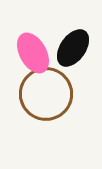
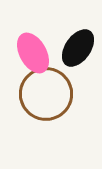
black ellipse: moved 5 px right
